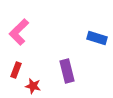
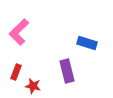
blue rectangle: moved 10 px left, 5 px down
red rectangle: moved 2 px down
